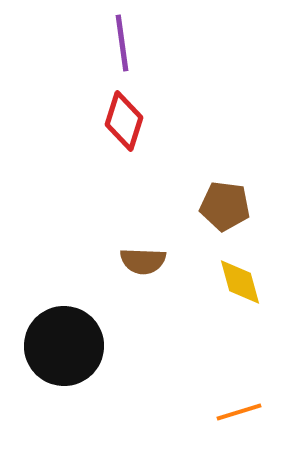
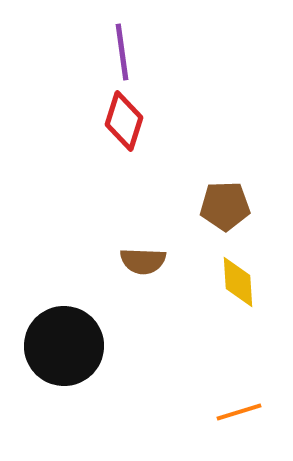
purple line: moved 9 px down
brown pentagon: rotated 9 degrees counterclockwise
yellow diamond: moved 2 px left; rotated 12 degrees clockwise
